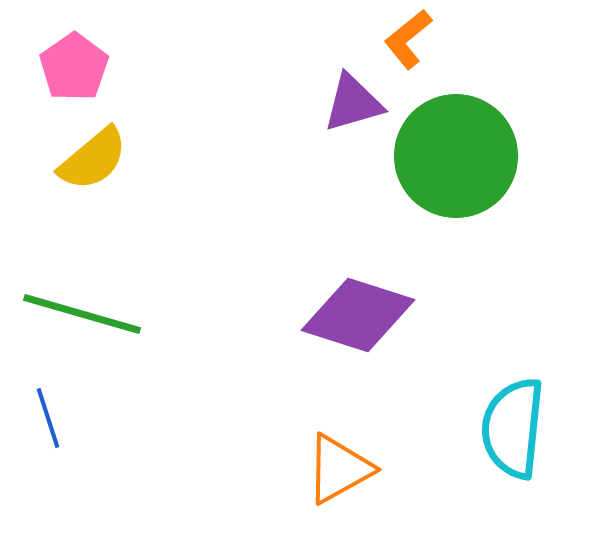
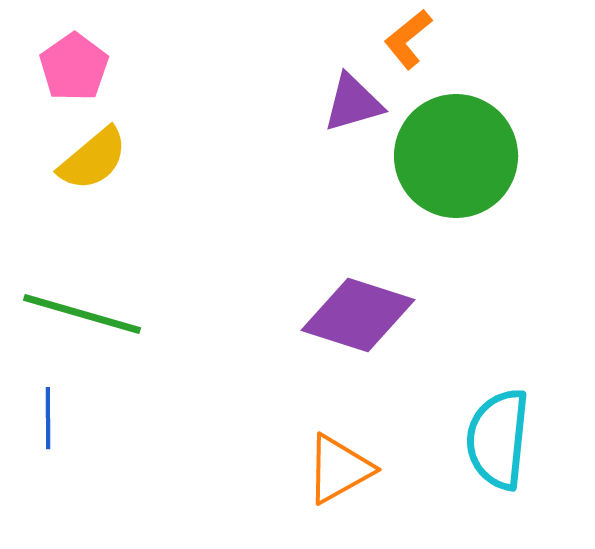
blue line: rotated 18 degrees clockwise
cyan semicircle: moved 15 px left, 11 px down
